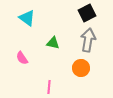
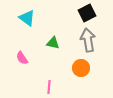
gray arrow: rotated 20 degrees counterclockwise
